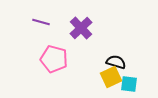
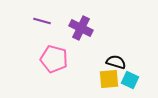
purple line: moved 1 px right, 1 px up
purple cross: rotated 20 degrees counterclockwise
yellow square: moved 2 px left, 2 px down; rotated 20 degrees clockwise
cyan square: moved 1 px right, 4 px up; rotated 18 degrees clockwise
